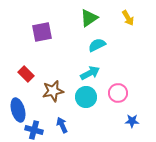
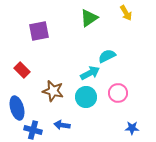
yellow arrow: moved 2 px left, 5 px up
purple square: moved 3 px left, 1 px up
cyan semicircle: moved 10 px right, 11 px down
red rectangle: moved 4 px left, 4 px up
brown star: rotated 25 degrees clockwise
blue ellipse: moved 1 px left, 2 px up
blue star: moved 7 px down
blue arrow: rotated 56 degrees counterclockwise
blue cross: moved 1 px left
